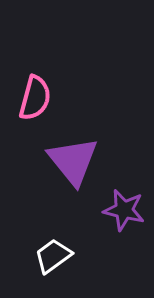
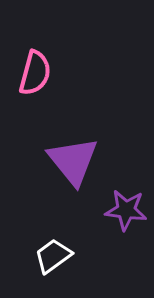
pink semicircle: moved 25 px up
purple star: moved 2 px right; rotated 6 degrees counterclockwise
